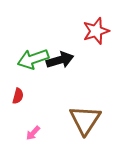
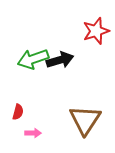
red semicircle: moved 16 px down
pink arrow: rotated 133 degrees counterclockwise
